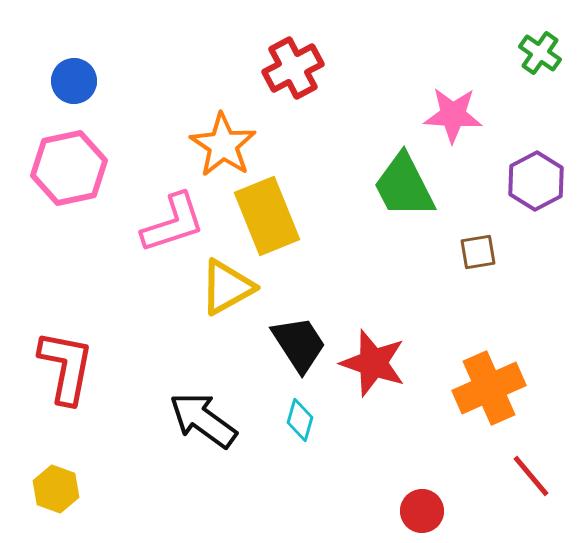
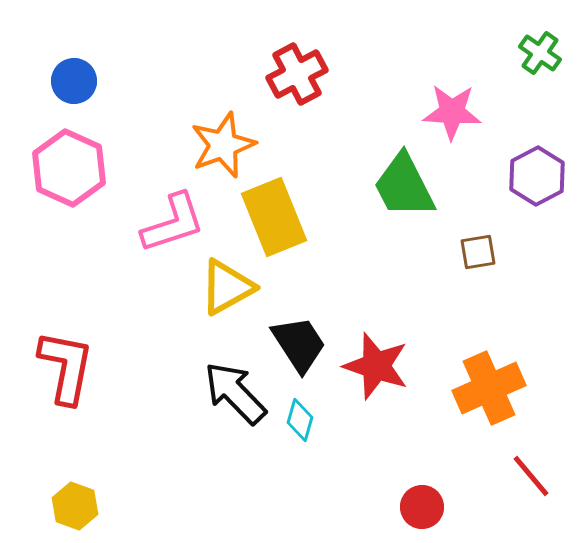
red cross: moved 4 px right, 6 px down
pink star: moved 1 px left, 3 px up
orange star: rotated 18 degrees clockwise
pink hexagon: rotated 24 degrees counterclockwise
purple hexagon: moved 1 px right, 5 px up
yellow rectangle: moved 7 px right, 1 px down
red star: moved 3 px right, 3 px down
black arrow: moved 32 px right, 27 px up; rotated 10 degrees clockwise
yellow hexagon: moved 19 px right, 17 px down
red circle: moved 4 px up
